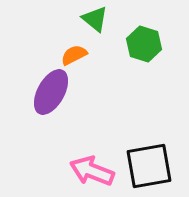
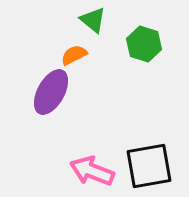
green triangle: moved 2 px left, 1 px down
